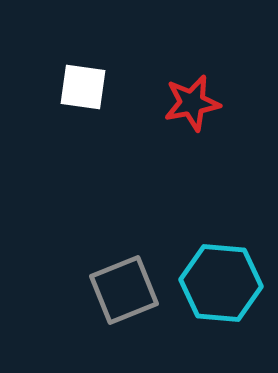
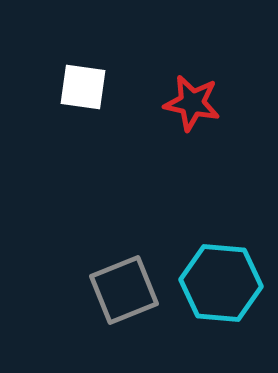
red star: rotated 22 degrees clockwise
